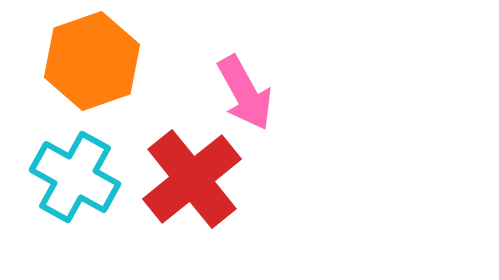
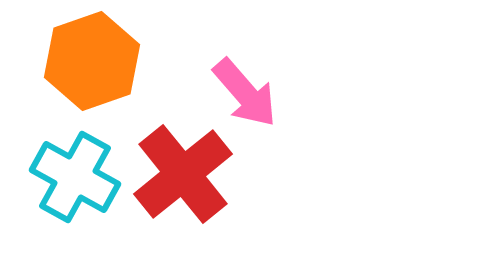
pink arrow: rotated 12 degrees counterclockwise
red cross: moved 9 px left, 5 px up
